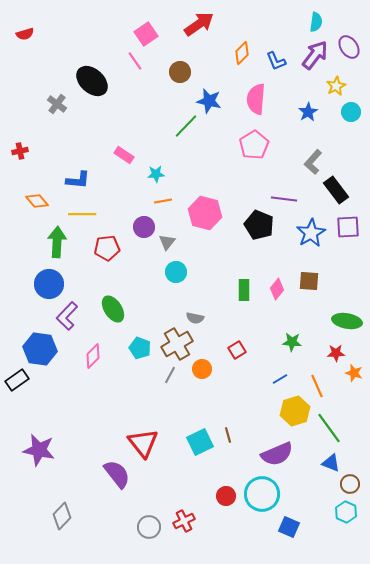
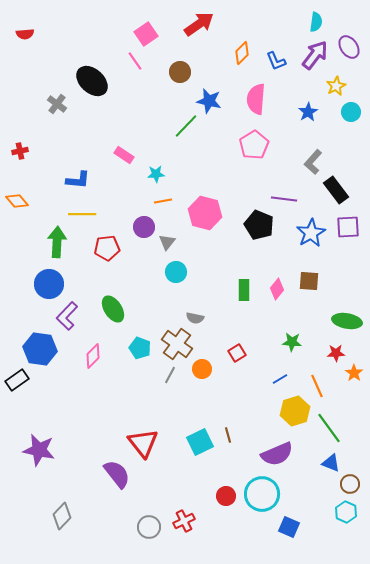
red semicircle at (25, 34): rotated 12 degrees clockwise
orange diamond at (37, 201): moved 20 px left
brown cross at (177, 344): rotated 24 degrees counterclockwise
red square at (237, 350): moved 3 px down
orange star at (354, 373): rotated 18 degrees clockwise
